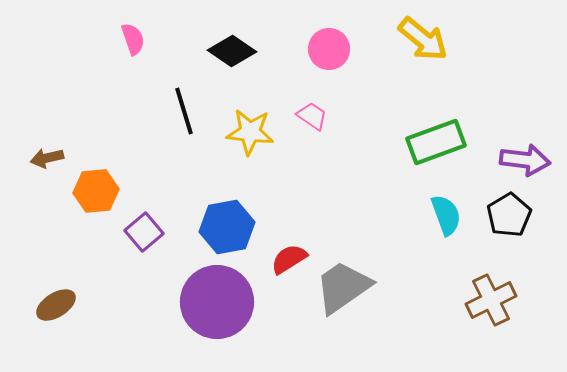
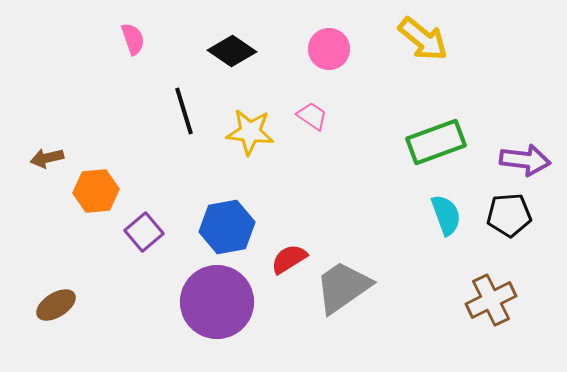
black pentagon: rotated 27 degrees clockwise
